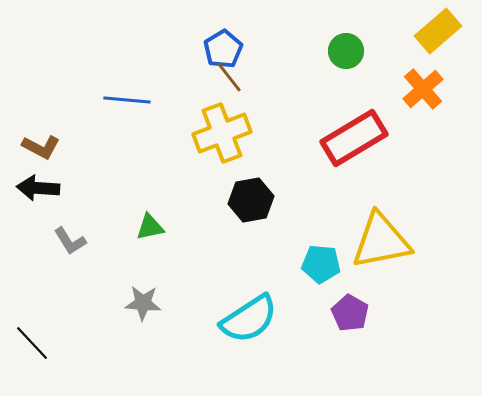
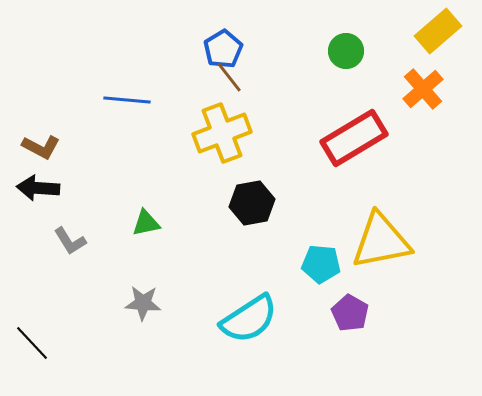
black hexagon: moved 1 px right, 3 px down
green triangle: moved 4 px left, 4 px up
